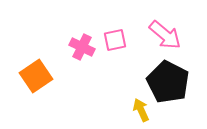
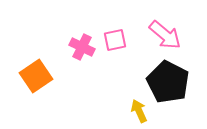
yellow arrow: moved 2 px left, 1 px down
